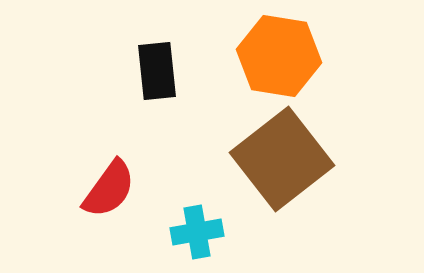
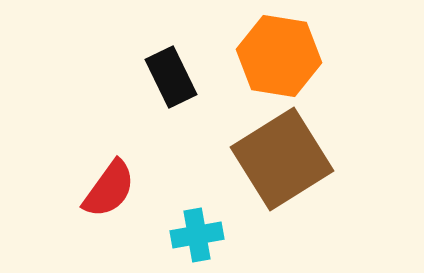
black rectangle: moved 14 px right, 6 px down; rotated 20 degrees counterclockwise
brown square: rotated 6 degrees clockwise
cyan cross: moved 3 px down
